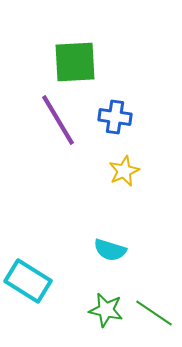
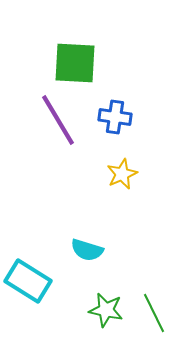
green square: moved 1 px down; rotated 6 degrees clockwise
yellow star: moved 2 px left, 3 px down
cyan semicircle: moved 23 px left
green line: rotated 30 degrees clockwise
